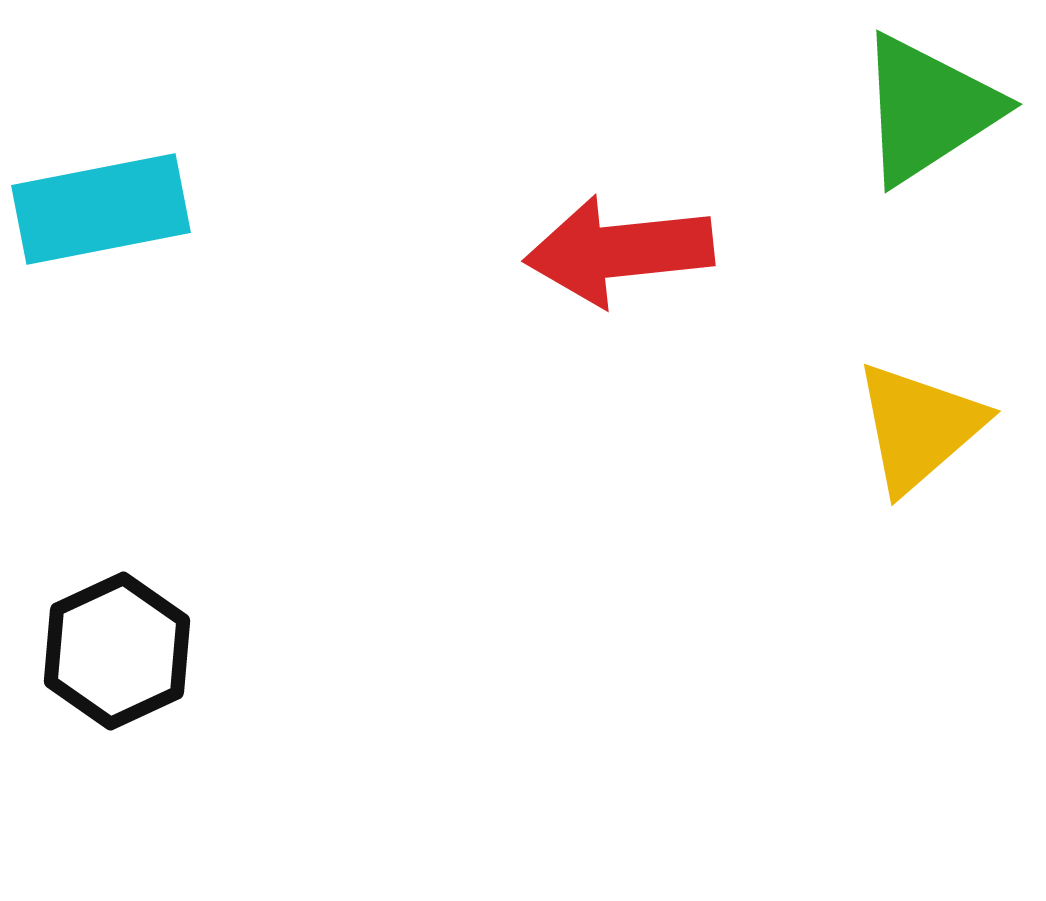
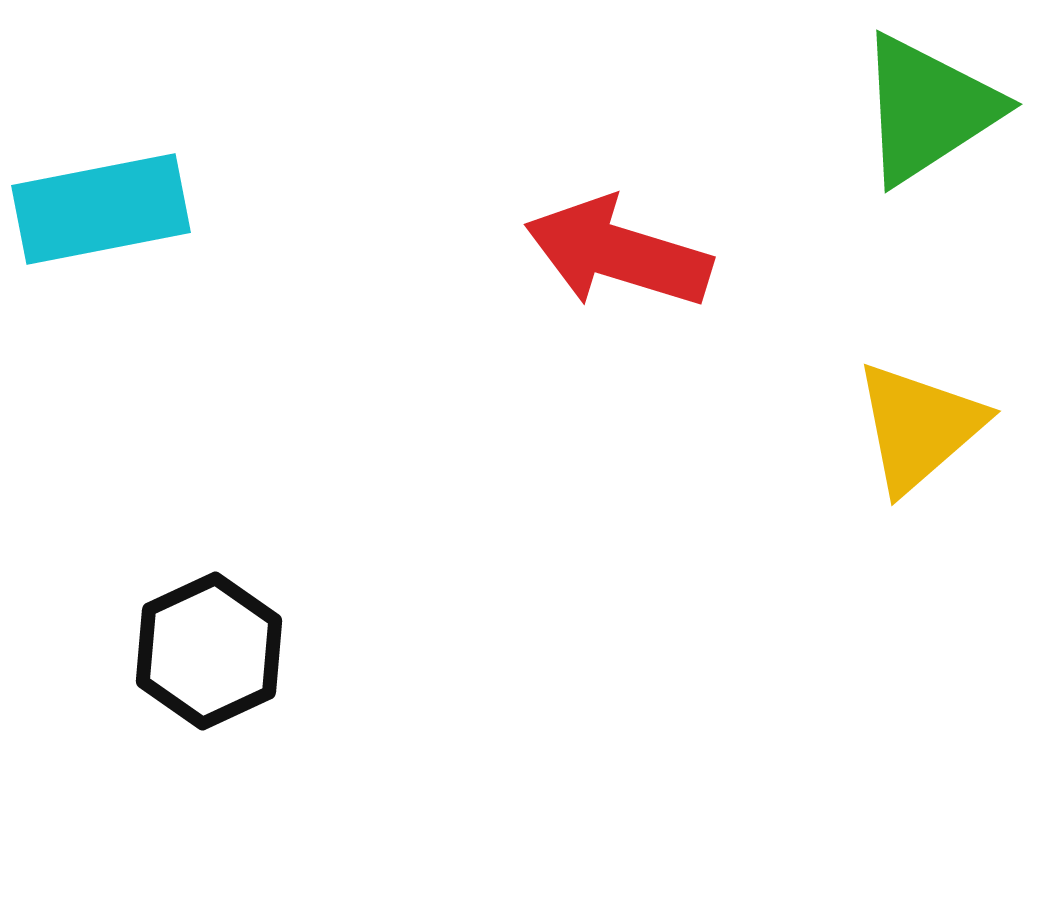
red arrow: moved 1 px left, 2 px down; rotated 23 degrees clockwise
black hexagon: moved 92 px right
